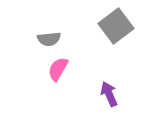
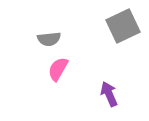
gray square: moved 7 px right; rotated 12 degrees clockwise
